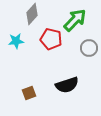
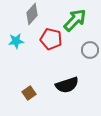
gray circle: moved 1 px right, 2 px down
brown square: rotated 16 degrees counterclockwise
